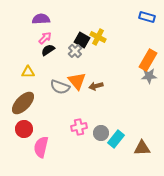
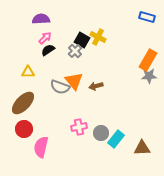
orange triangle: moved 3 px left
